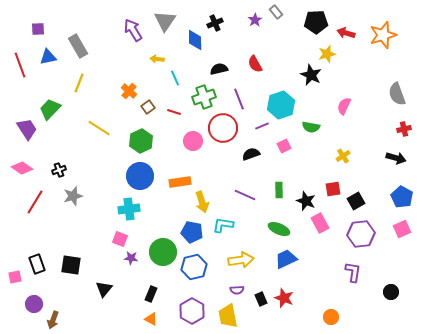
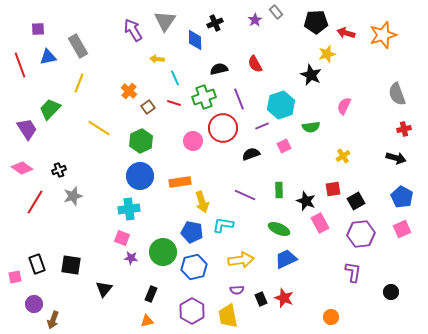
red line at (174, 112): moved 9 px up
green semicircle at (311, 127): rotated 18 degrees counterclockwise
pink square at (120, 239): moved 2 px right, 1 px up
orange triangle at (151, 319): moved 4 px left, 2 px down; rotated 40 degrees counterclockwise
